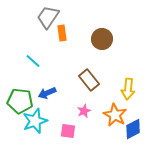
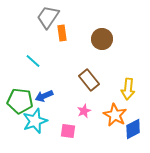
blue arrow: moved 3 px left, 3 px down
